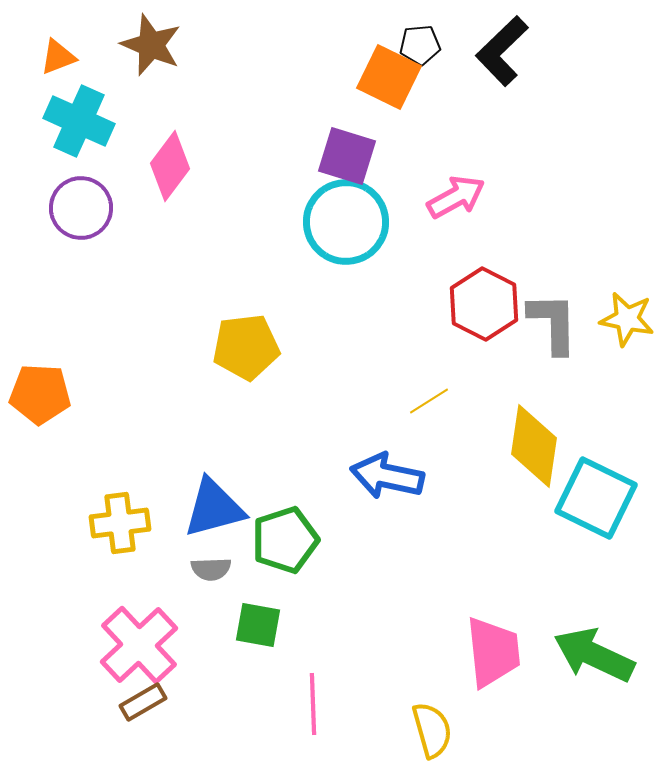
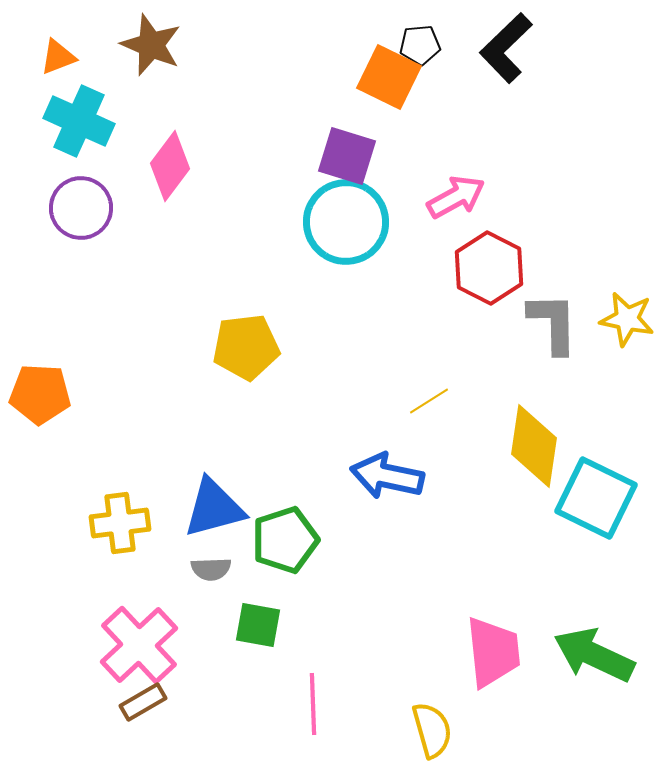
black L-shape: moved 4 px right, 3 px up
red hexagon: moved 5 px right, 36 px up
